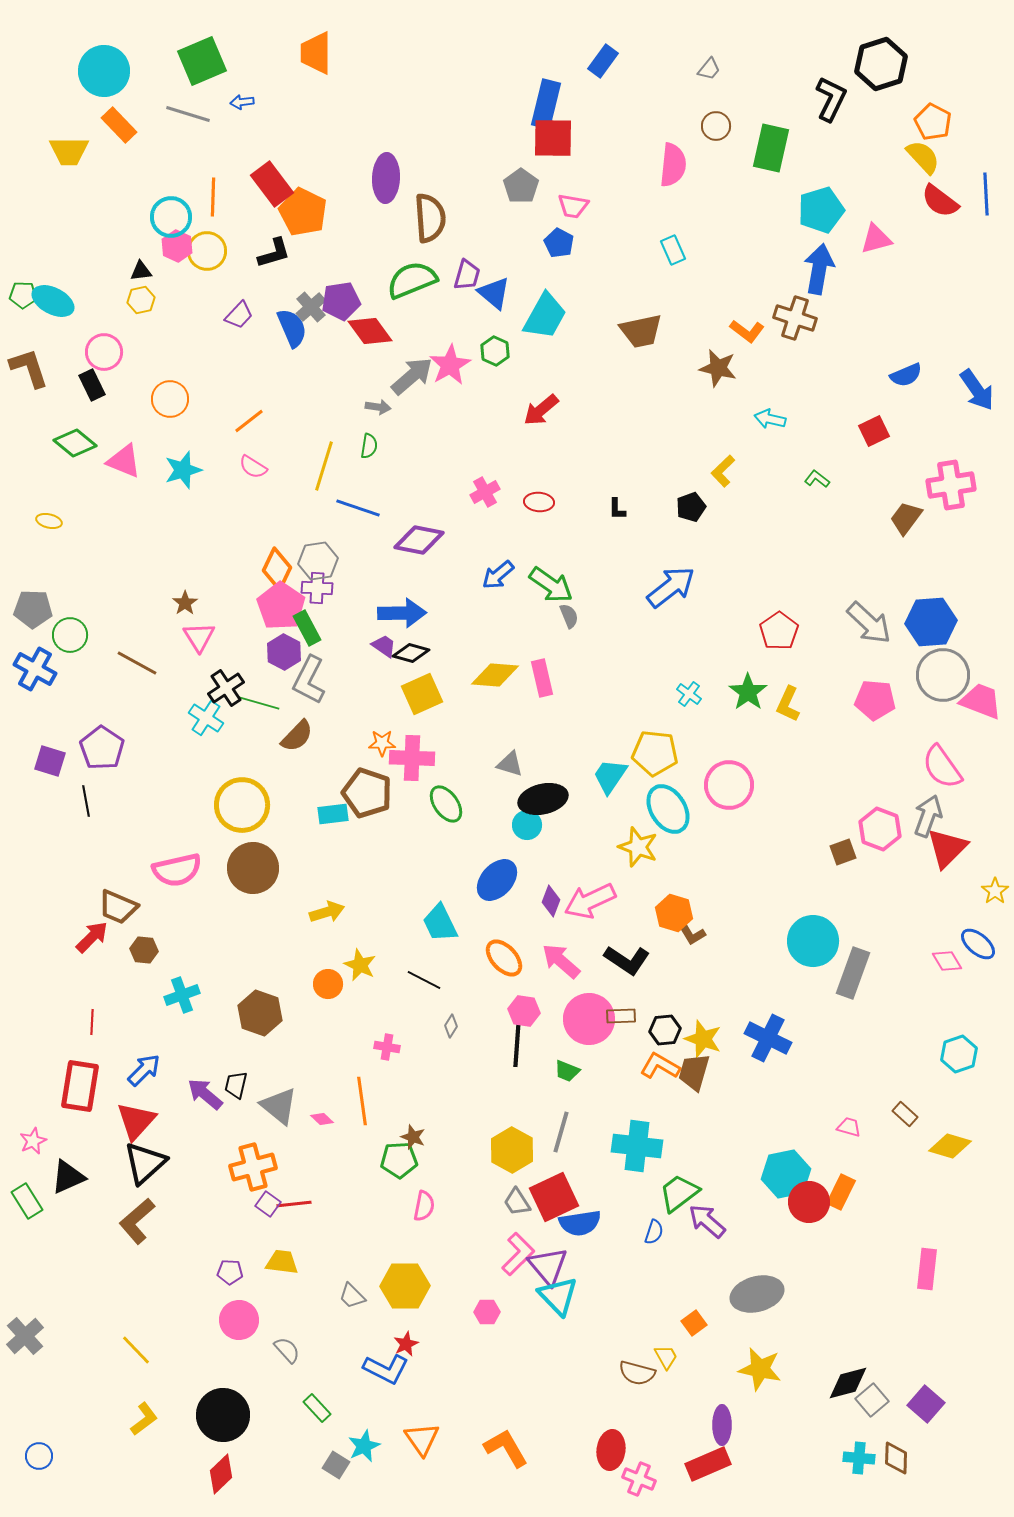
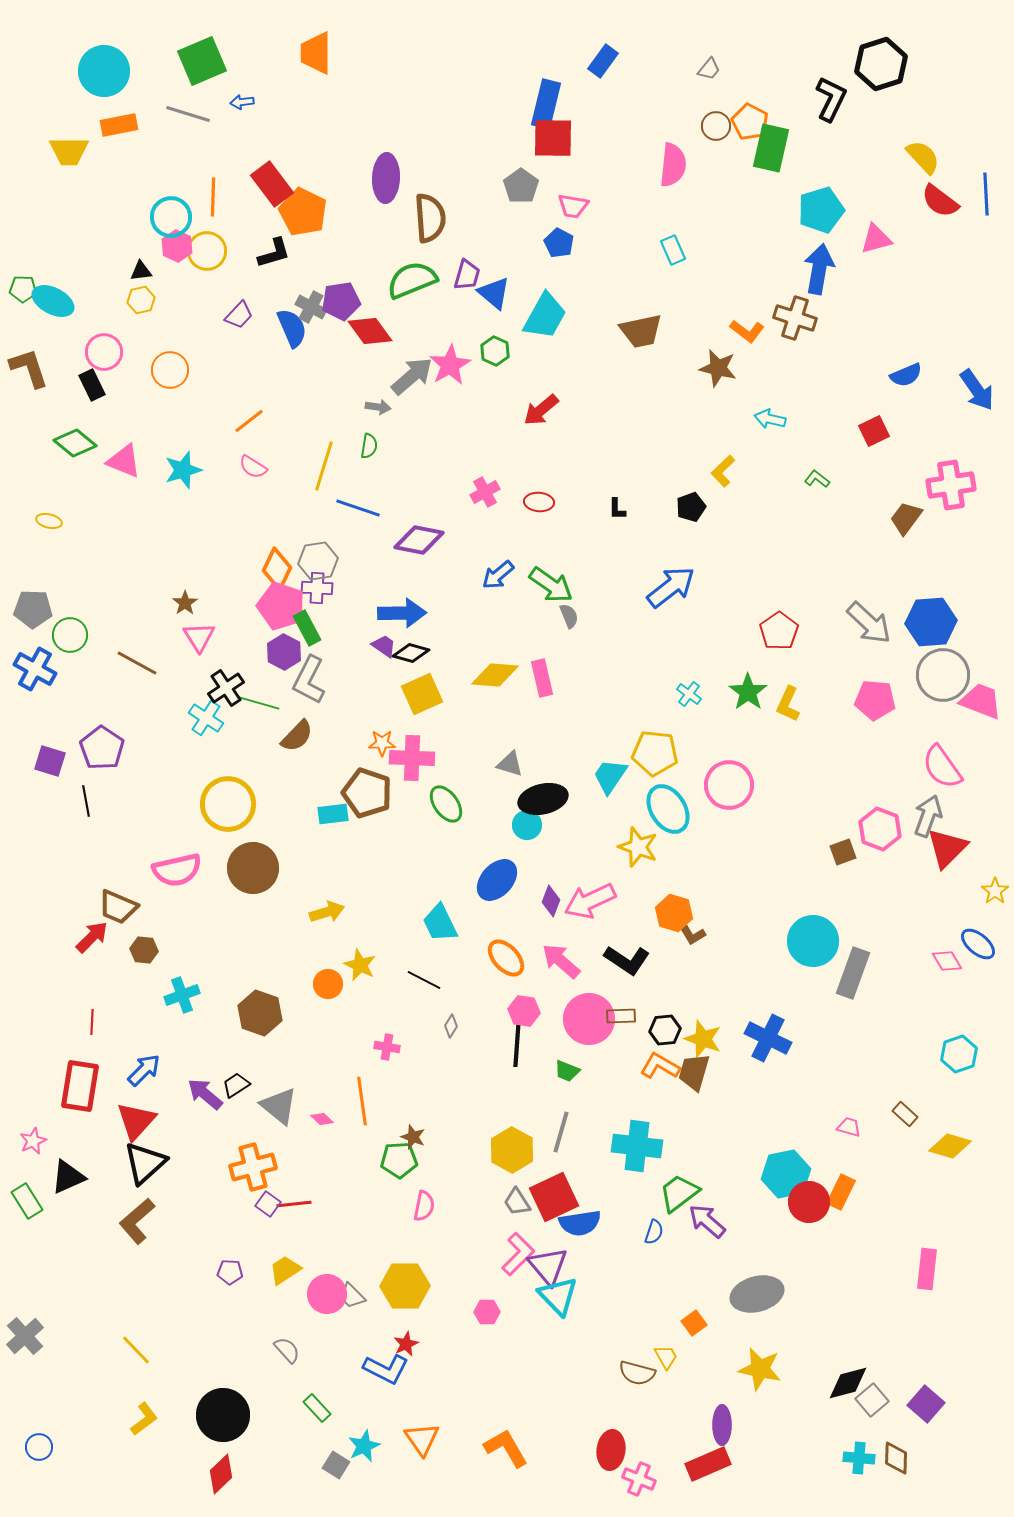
orange pentagon at (933, 122): moved 183 px left
orange rectangle at (119, 125): rotated 57 degrees counterclockwise
green pentagon at (23, 295): moved 6 px up
gray cross at (311, 307): rotated 20 degrees counterclockwise
orange circle at (170, 399): moved 29 px up
pink pentagon at (281, 606): rotated 15 degrees counterclockwise
yellow circle at (242, 805): moved 14 px left, 1 px up
orange ellipse at (504, 958): moved 2 px right
black trapezoid at (236, 1085): rotated 44 degrees clockwise
yellow trapezoid at (282, 1262): moved 3 px right, 8 px down; rotated 40 degrees counterclockwise
pink circle at (239, 1320): moved 88 px right, 26 px up
blue circle at (39, 1456): moved 9 px up
